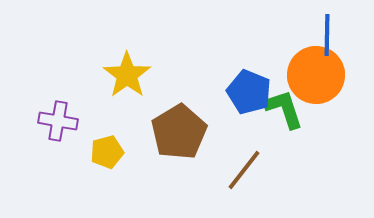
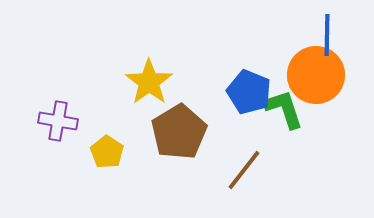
yellow star: moved 22 px right, 7 px down
yellow pentagon: rotated 24 degrees counterclockwise
